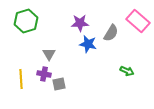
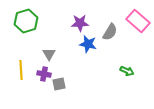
gray semicircle: moved 1 px left, 1 px up
yellow line: moved 9 px up
